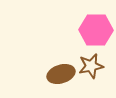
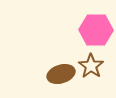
brown star: rotated 25 degrees counterclockwise
